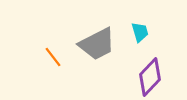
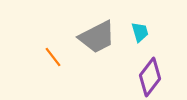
gray trapezoid: moved 7 px up
purple diamond: rotated 6 degrees counterclockwise
